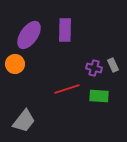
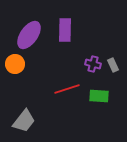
purple cross: moved 1 px left, 4 px up
